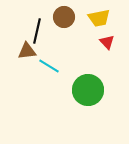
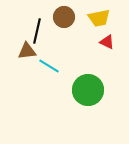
red triangle: rotated 21 degrees counterclockwise
